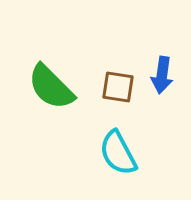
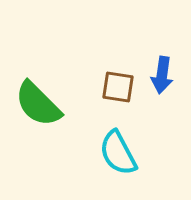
green semicircle: moved 13 px left, 17 px down
